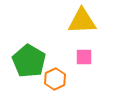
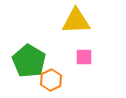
yellow triangle: moved 6 px left
orange hexagon: moved 4 px left, 1 px down
